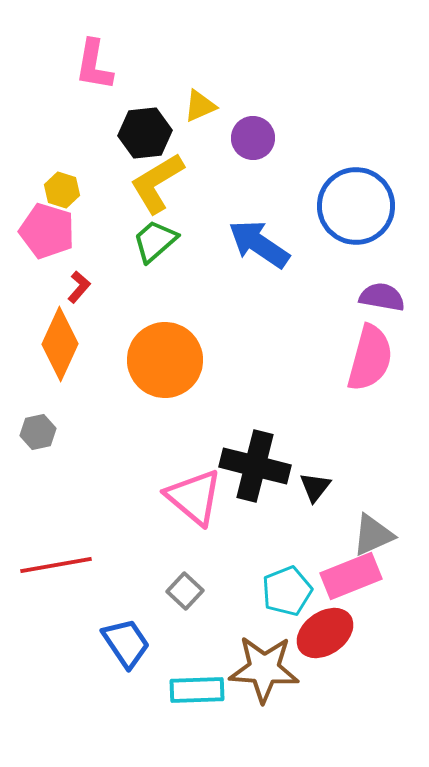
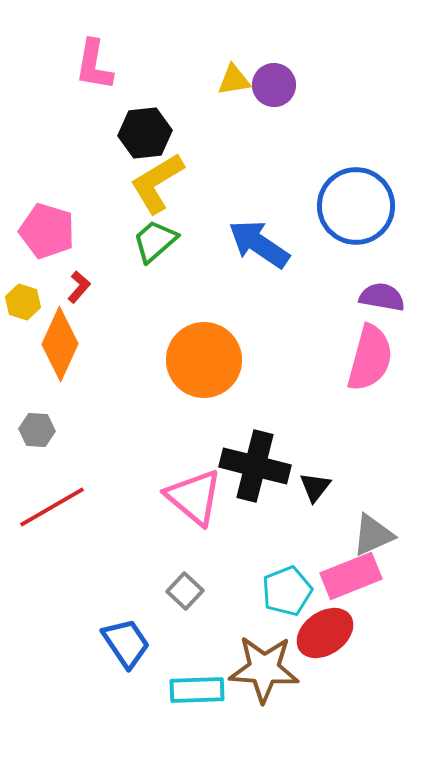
yellow triangle: moved 34 px right, 26 px up; rotated 15 degrees clockwise
purple circle: moved 21 px right, 53 px up
yellow hexagon: moved 39 px left, 112 px down
orange circle: moved 39 px right
gray hexagon: moved 1 px left, 2 px up; rotated 16 degrees clockwise
red line: moved 4 px left, 58 px up; rotated 20 degrees counterclockwise
